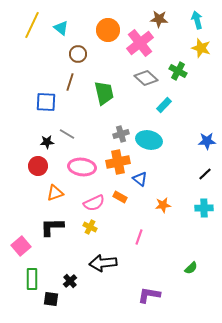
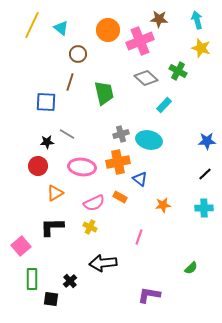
pink cross: moved 2 px up; rotated 16 degrees clockwise
orange triangle: rotated 12 degrees counterclockwise
